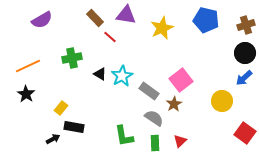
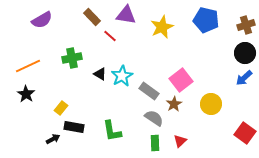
brown rectangle: moved 3 px left, 1 px up
yellow star: moved 1 px up
red line: moved 1 px up
yellow circle: moved 11 px left, 3 px down
green L-shape: moved 12 px left, 5 px up
